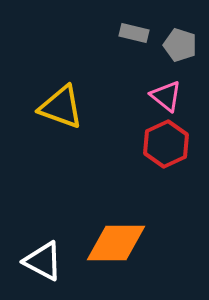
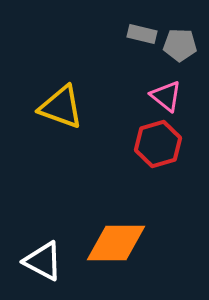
gray rectangle: moved 8 px right, 1 px down
gray pentagon: rotated 16 degrees counterclockwise
red hexagon: moved 8 px left; rotated 9 degrees clockwise
